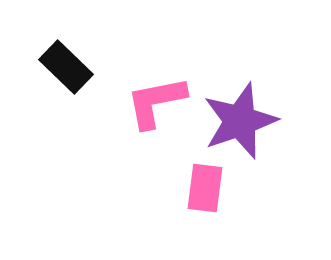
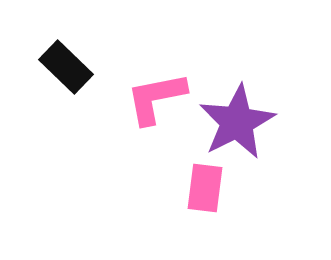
pink L-shape: moved 4 px up
purple star: moved 3 px left, 1 px down; rotated 8 degrees counterclockwise
